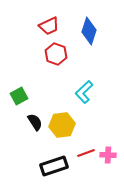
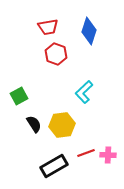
red trapezoid: moved 1 px left, 1 px down; rotated 15 degrees clockwise
black semicircle: moved 1 px left, 2 px down
black rectangle: rotated 12 degrees counterclockwise
